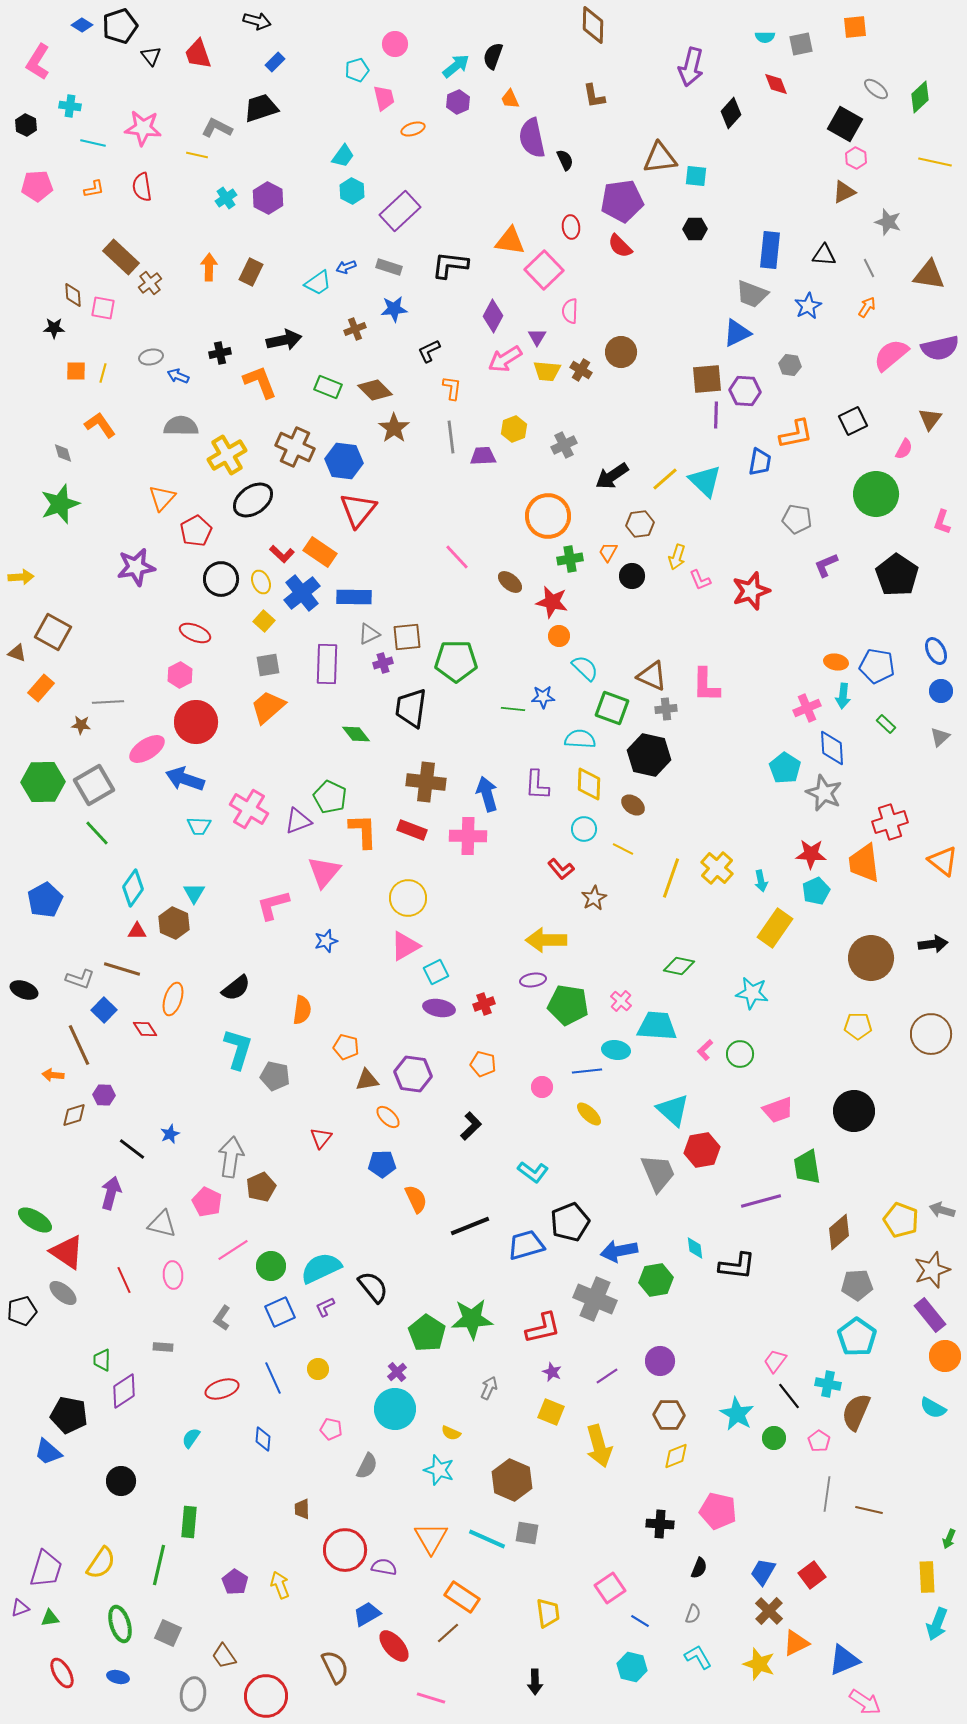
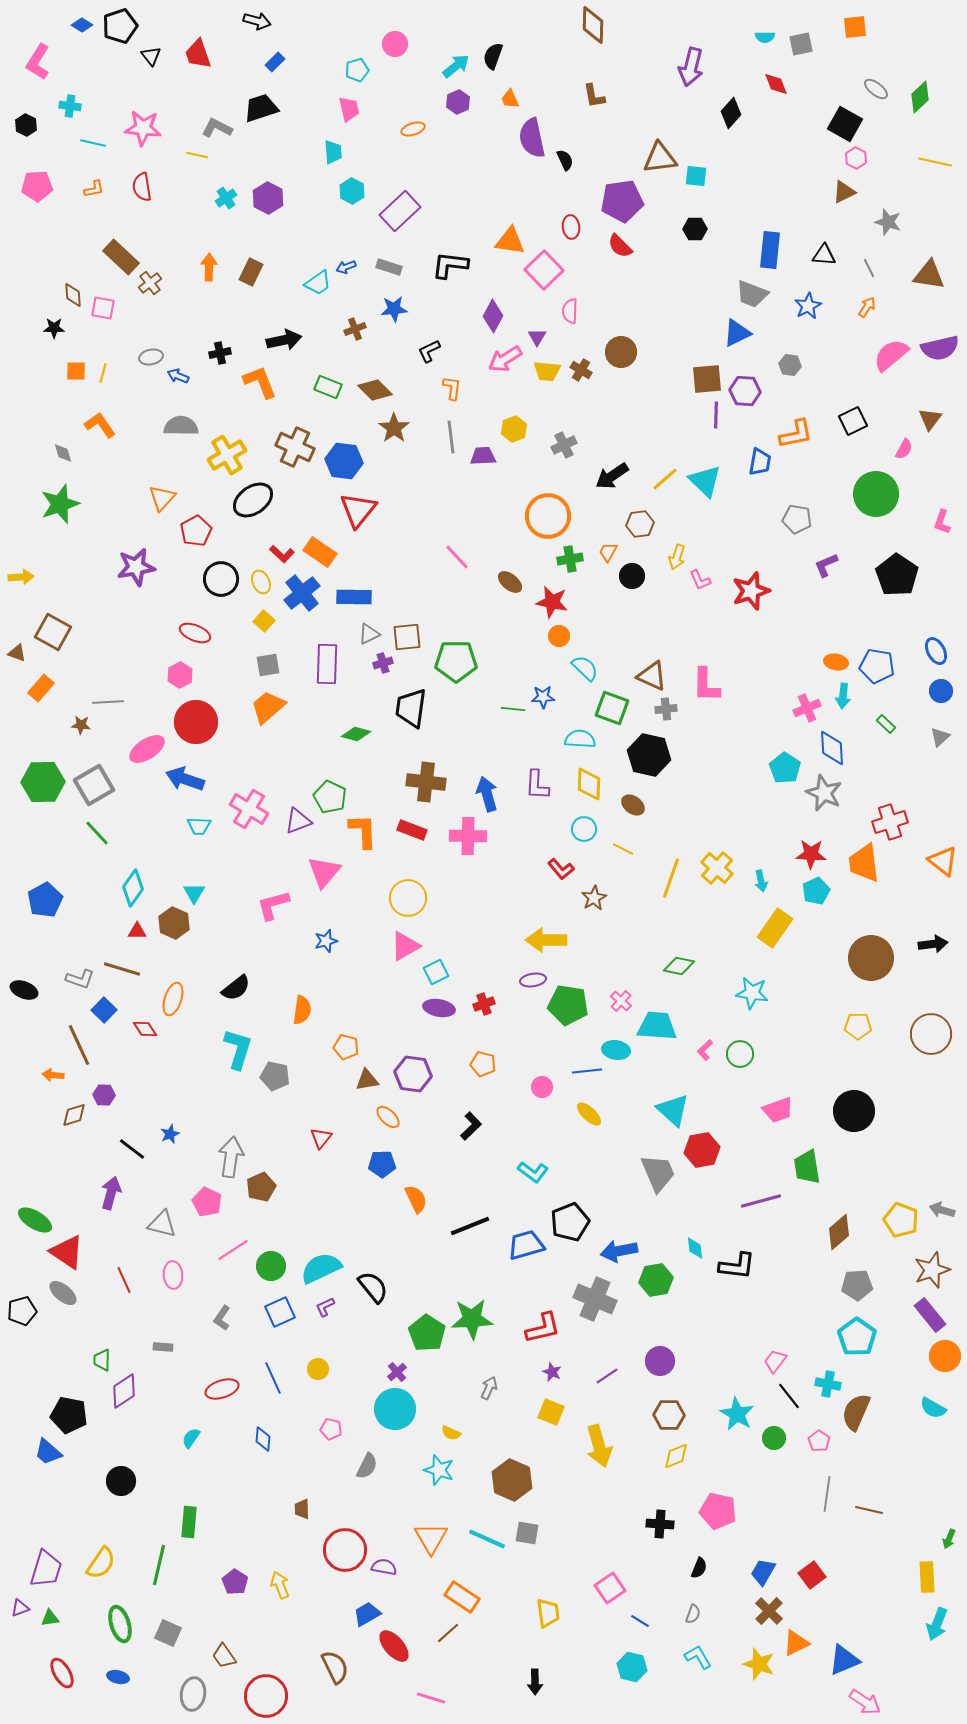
pink trapezoid at (384, 98): moved 35 px left, 11 px down
cyan trapezoid at (343, 156): moved 10 px left, 4 px up; rotated 40 degrees counterclockwise
green diamond at (356, 734): rotated 36 degrees counterclockwise
